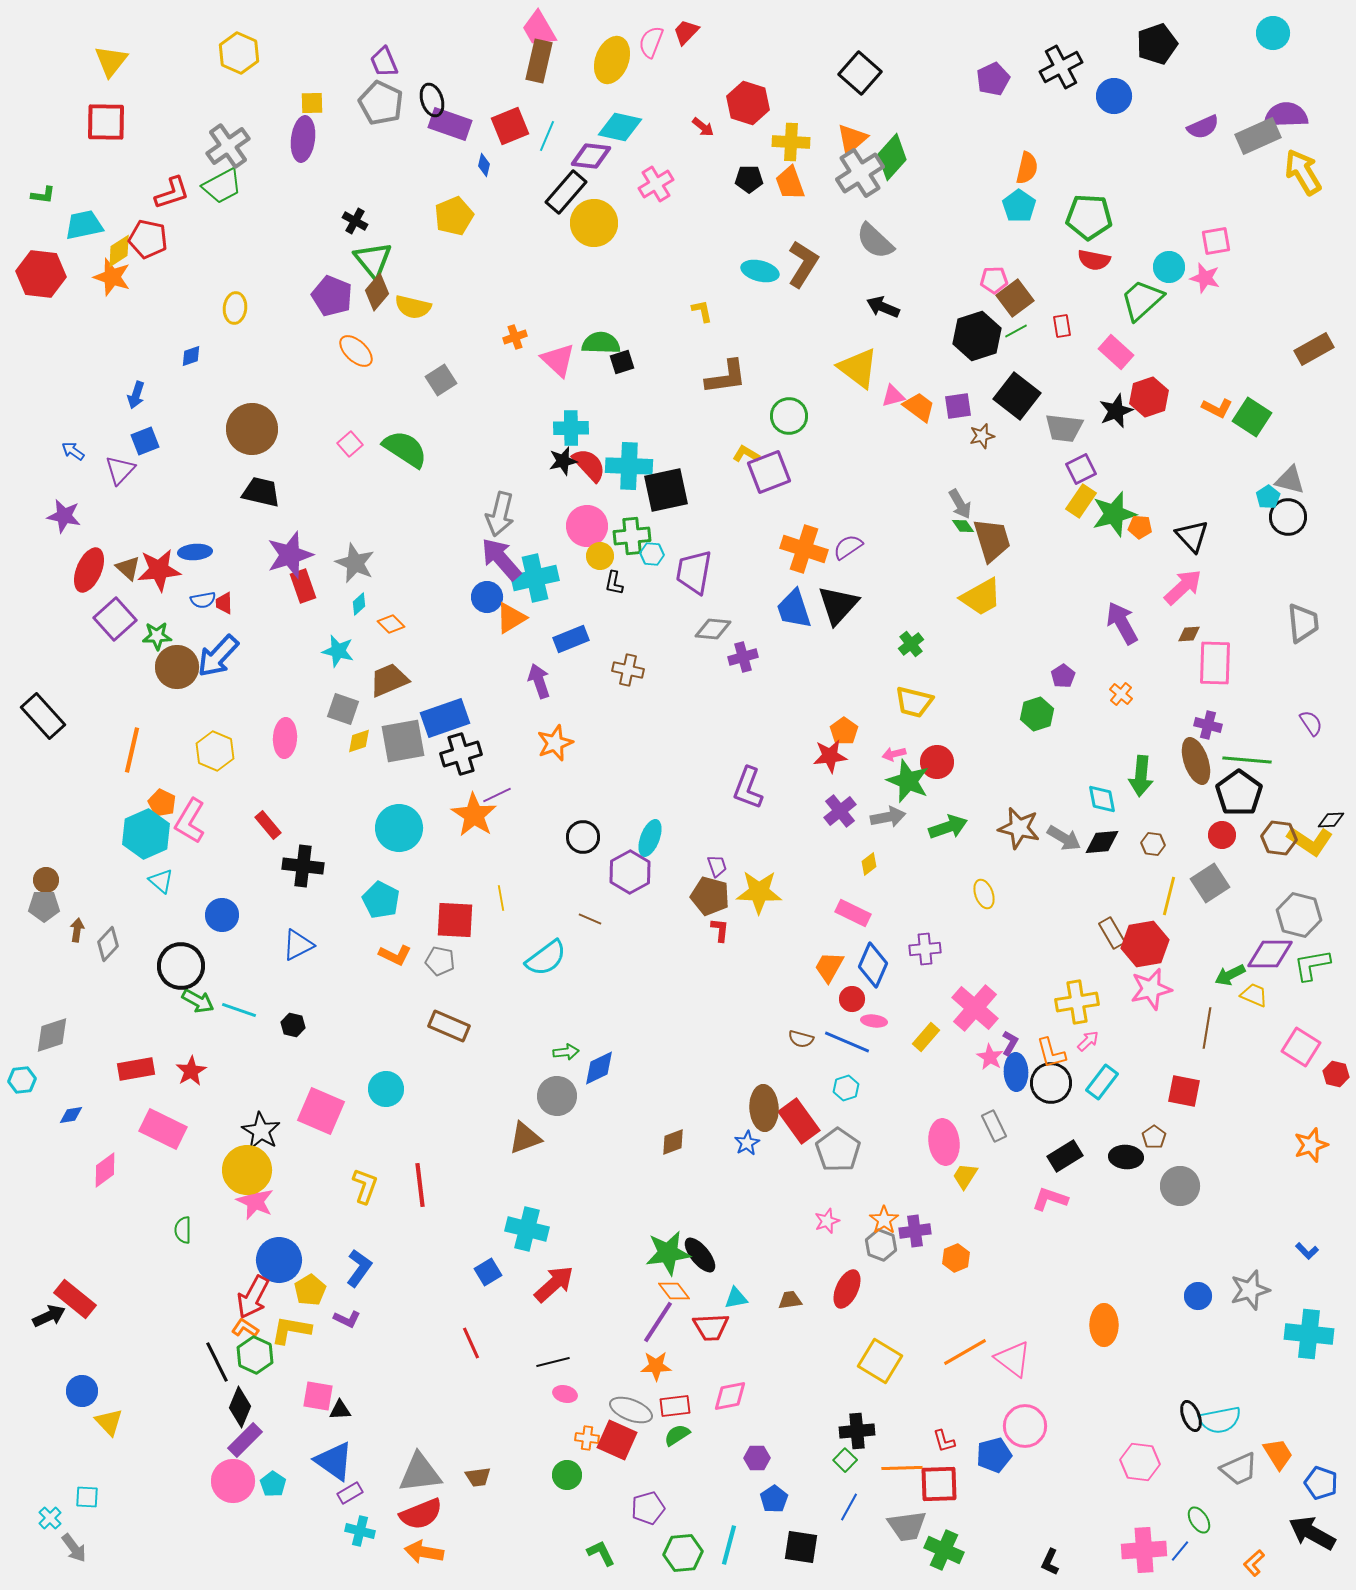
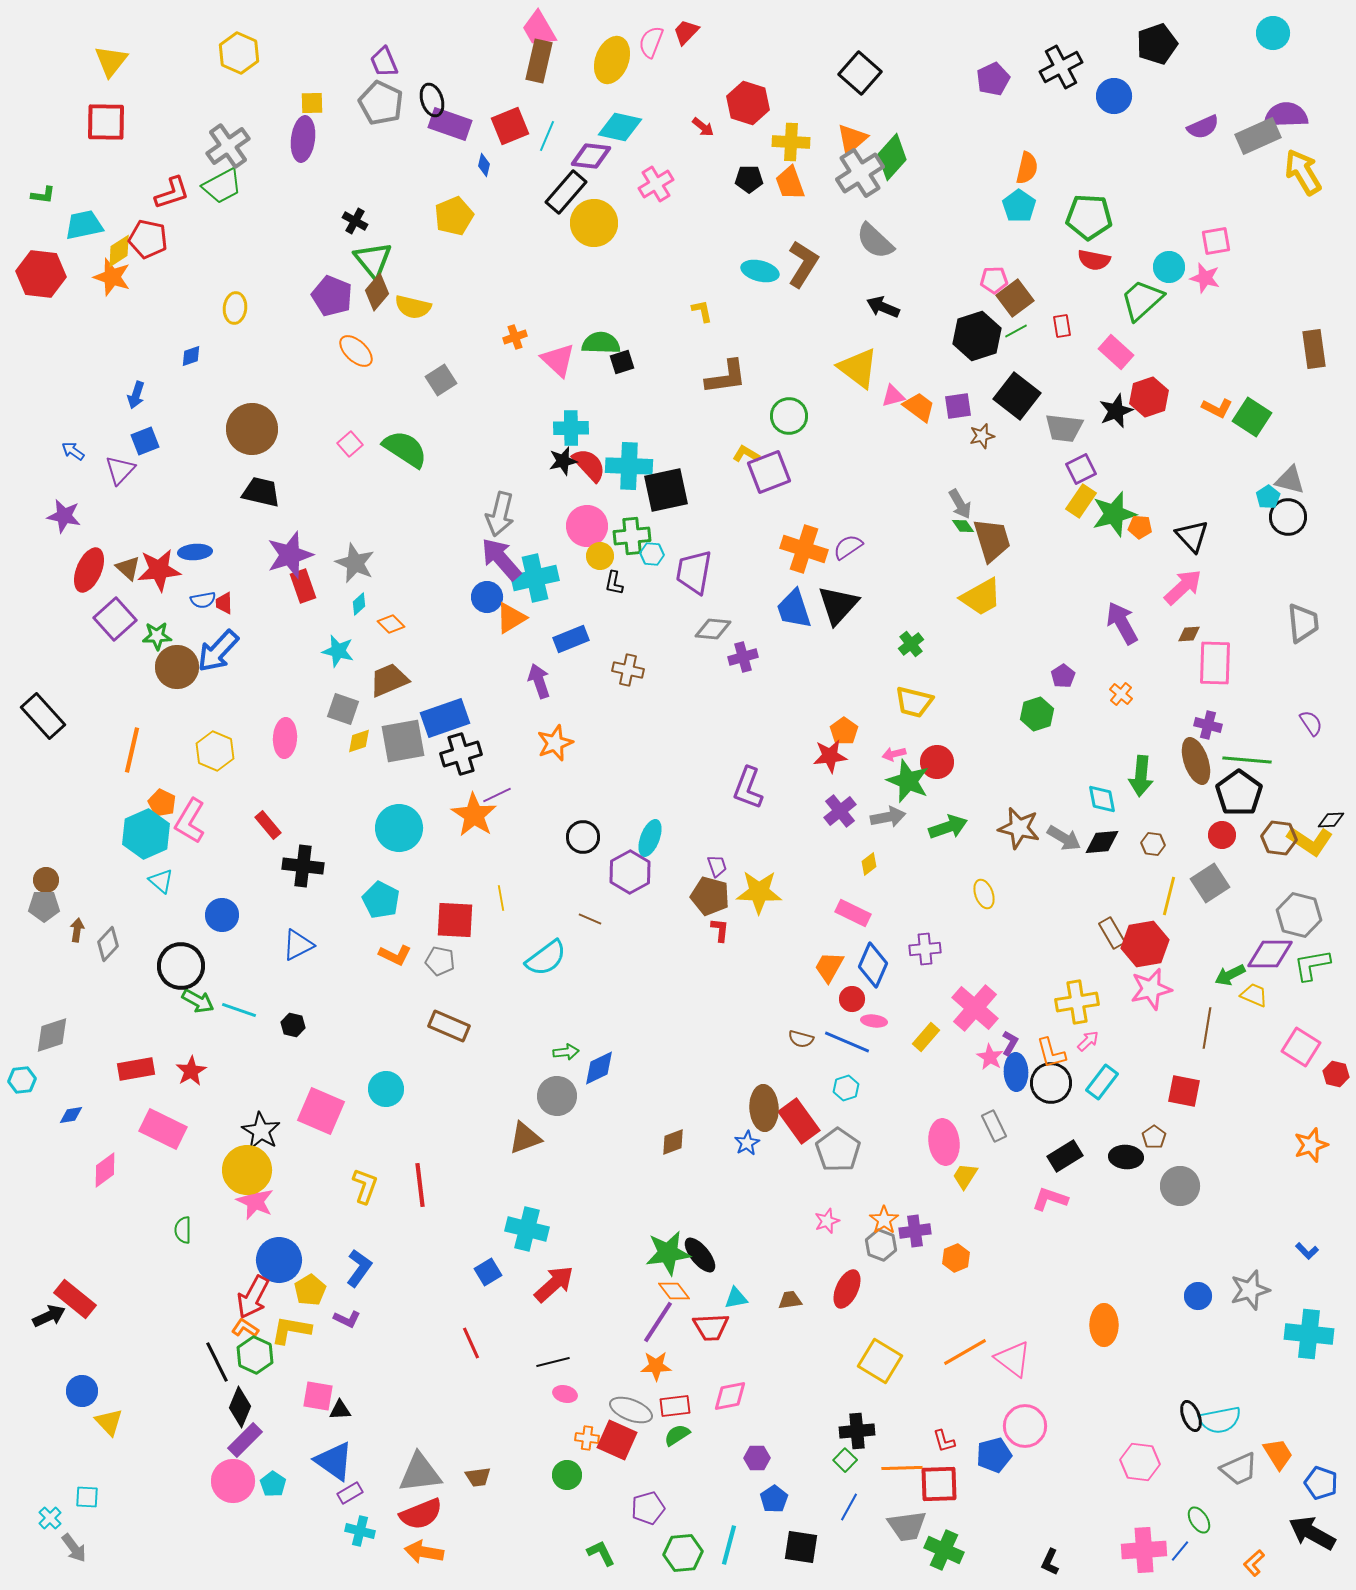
brown rectangle at (1314, 349): rotated 69 degrees counterclockwise
blue arrow at (218, 656): moved 5 px up
